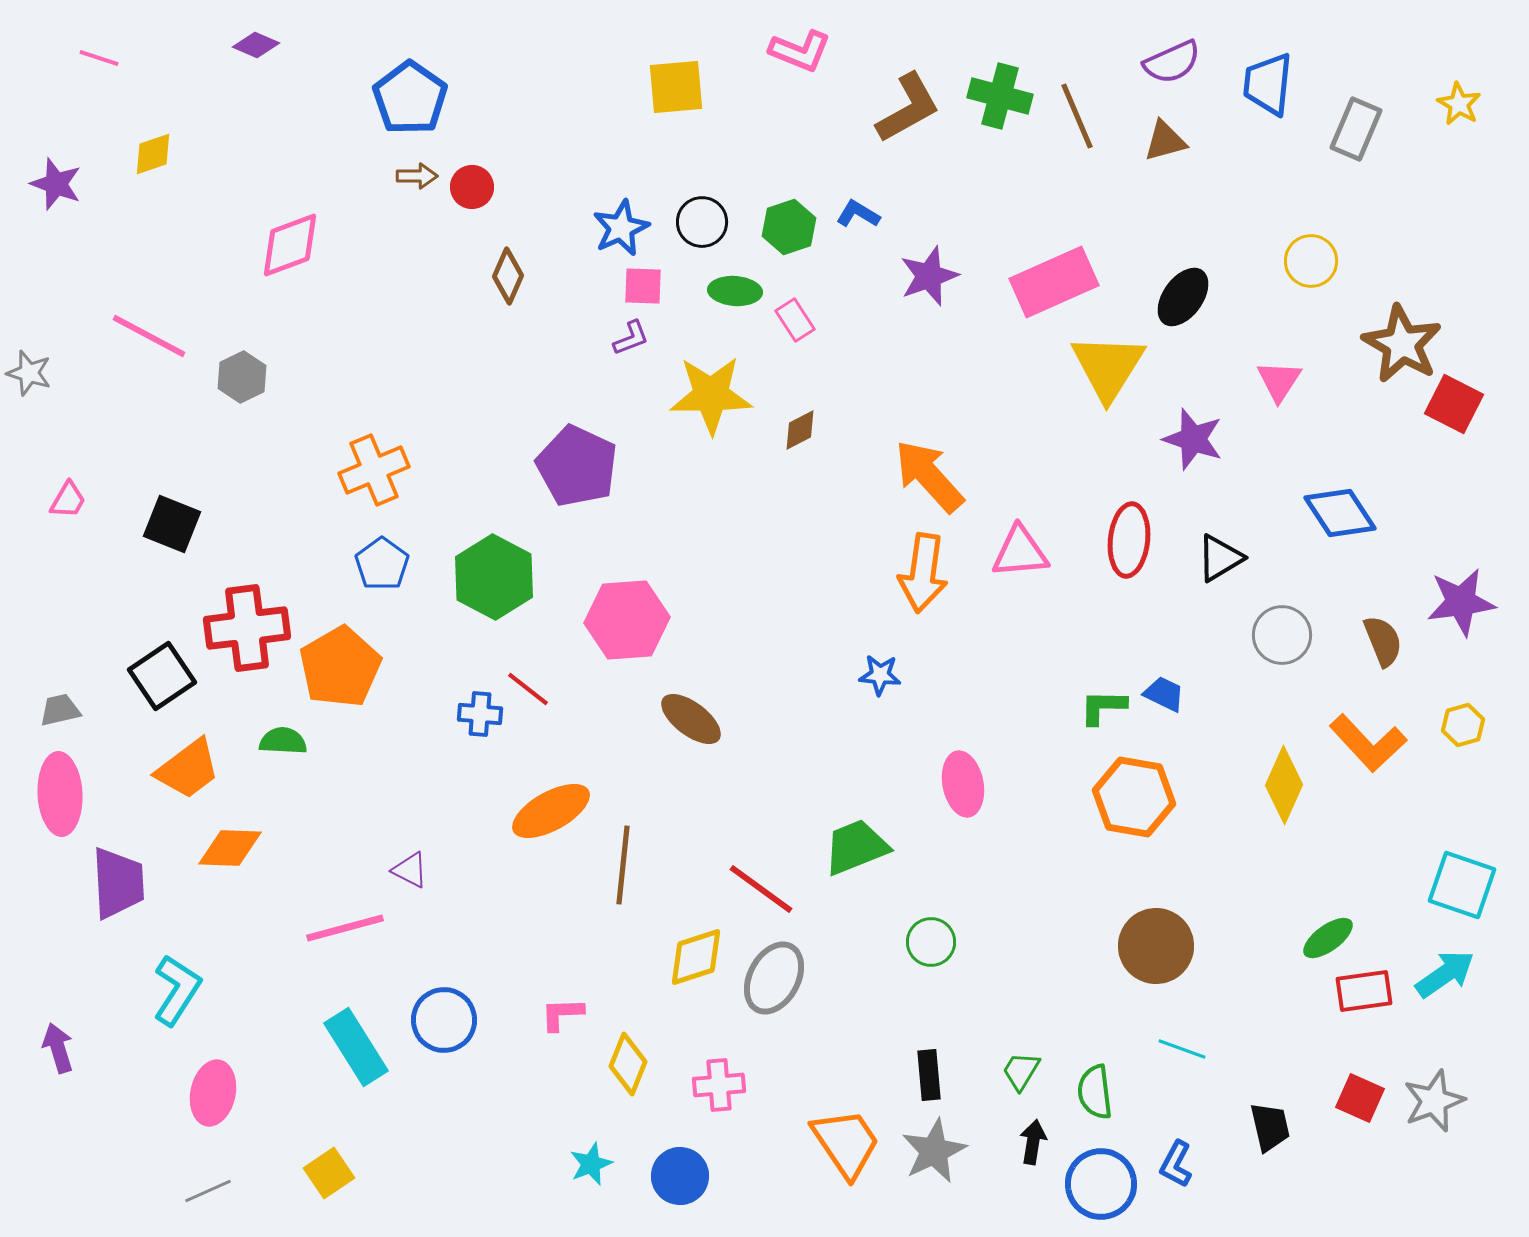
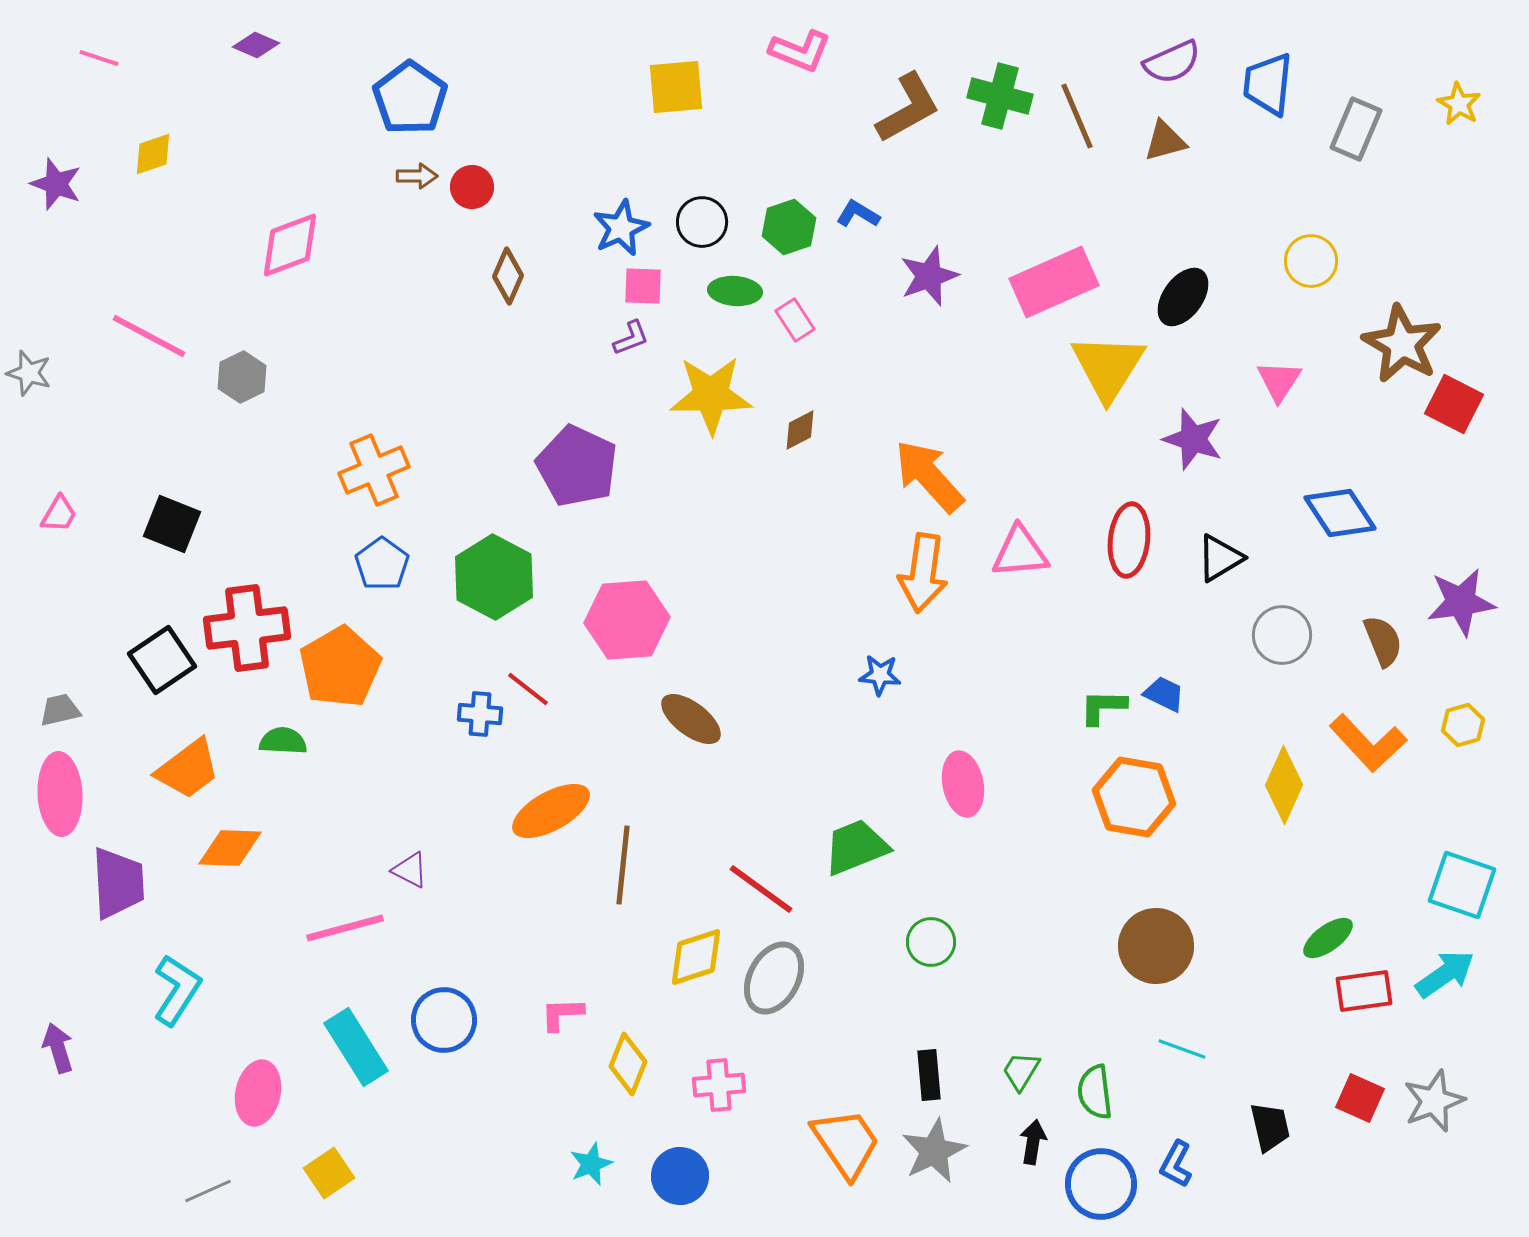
pink trapezoid at (68, 500): moved 9 px left, 14 px down
black square at (162, 676): moved 16 px up
pink ellipse at (213, 1093): moved 45 px right
